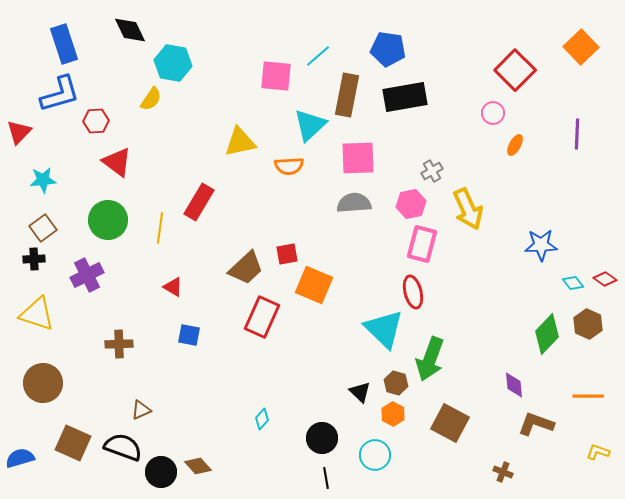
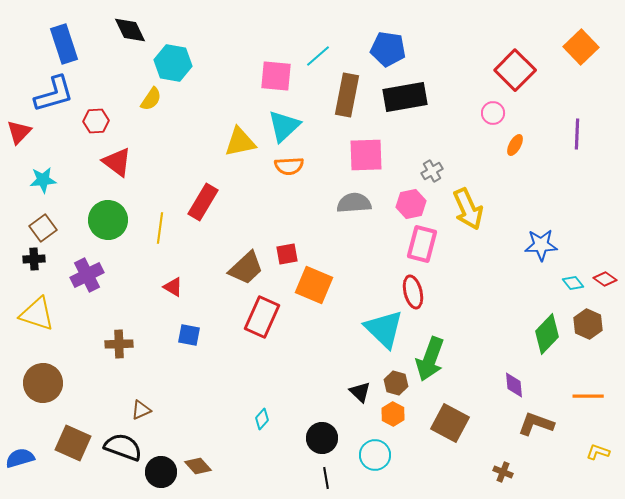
blue L-shape at (60, 94): moved 6 px left
cyan triangle at (310, 125): moved 26 px left, 1 px down
pink square at (358, 158): moved 8 px right, 3 px up
red rectangle at (199, 202): moved 4 px right
